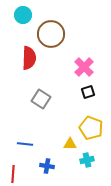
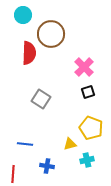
red semicircle: moved 5 px up
yellow triangle: rotated 16 degrees counterclockwise
